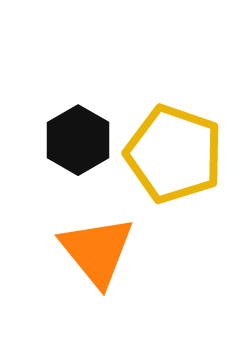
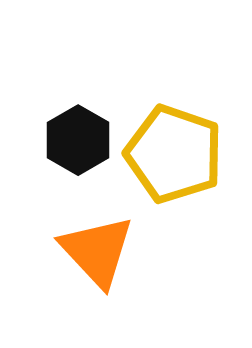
orange triangle: rotated 4 degrees counterclockwise
